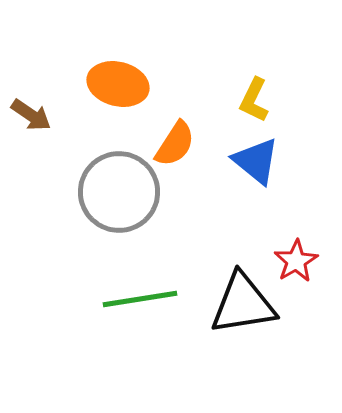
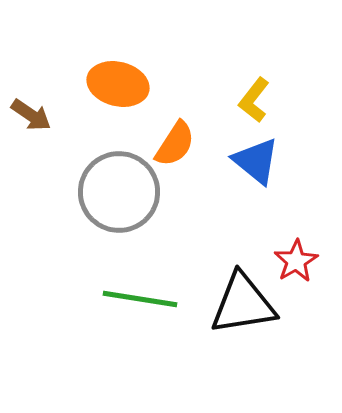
yellow L-shape: rotated 12 degrees clockwise
green line: rotated 18 degrees clockwise
